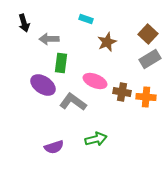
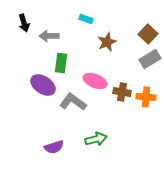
gray arrow: moved 3 px up
